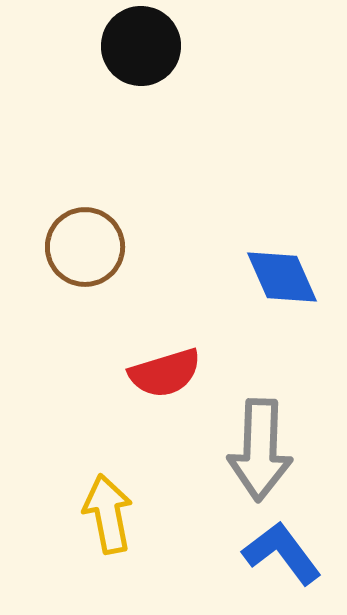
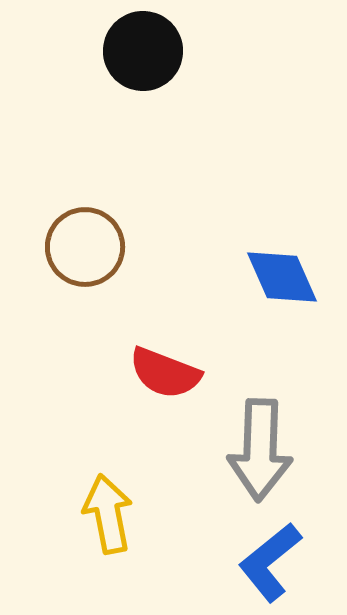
black circle: moved 2 px right, 5 px down
red semicircle: rotated 38 degrees clockwise
blue L-shape: moved 12 px left, 9 px down; rotated 92 degrees counterclockwise
